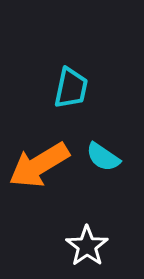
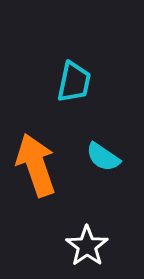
cyan trapezoid: moved 3 px right, 6 px up
orange arrow: moved 3 px left; rotated 102 degrees clockwise
